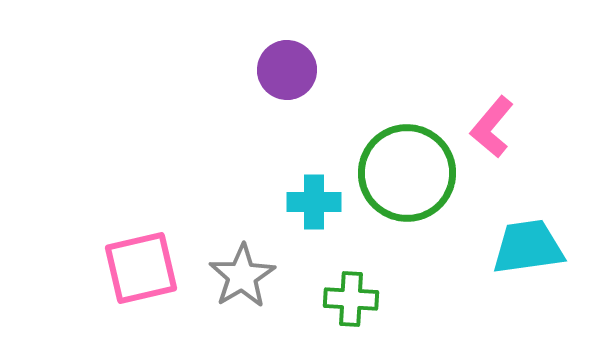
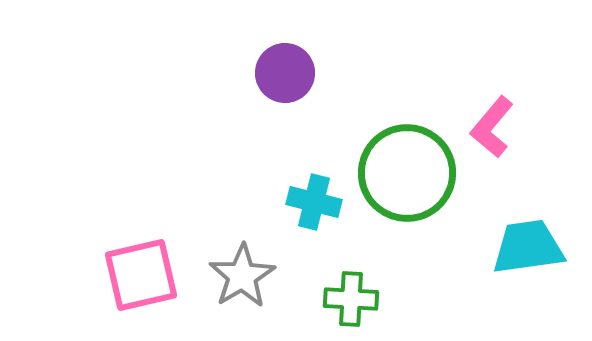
purple circle: moved 2 px left, 3 px down
cyan cross: rotated 14 degrees clockwise
pink square: moved 7 px down
